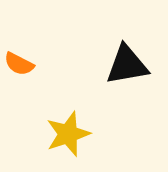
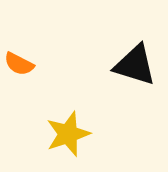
black triangle: moved 8 px right; rotated 27 degrees clockwise
